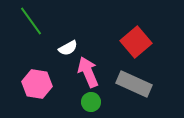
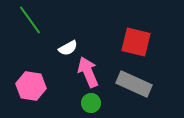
green line: moved 1 px left, 1 px up
red square: rotated 36 degrees counterclockwise
pink hexagon: moved 6 px left, 2 px down
green circle: moved 1 px down
